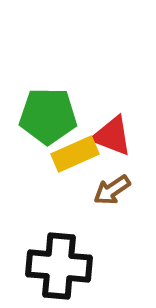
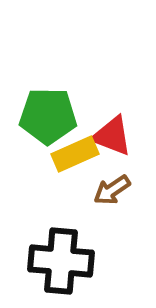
black cross: moved 2 px right, 5 px up
